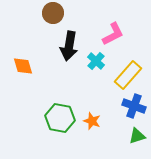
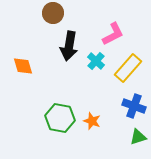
yellow rectangle: moved 7 px up
green triangle: moved 1 px right, 1 px down
